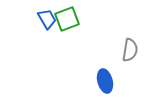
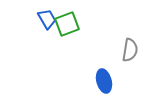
green square: moved 5 px down
blue ellipse: moved 1 px left
